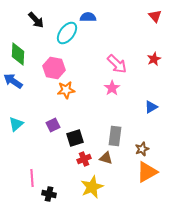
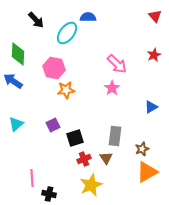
red star: moved 4 px up
brown triangle: rotated 40 degrees clockwise
yellow star: moved 1 px left, 2 px up
